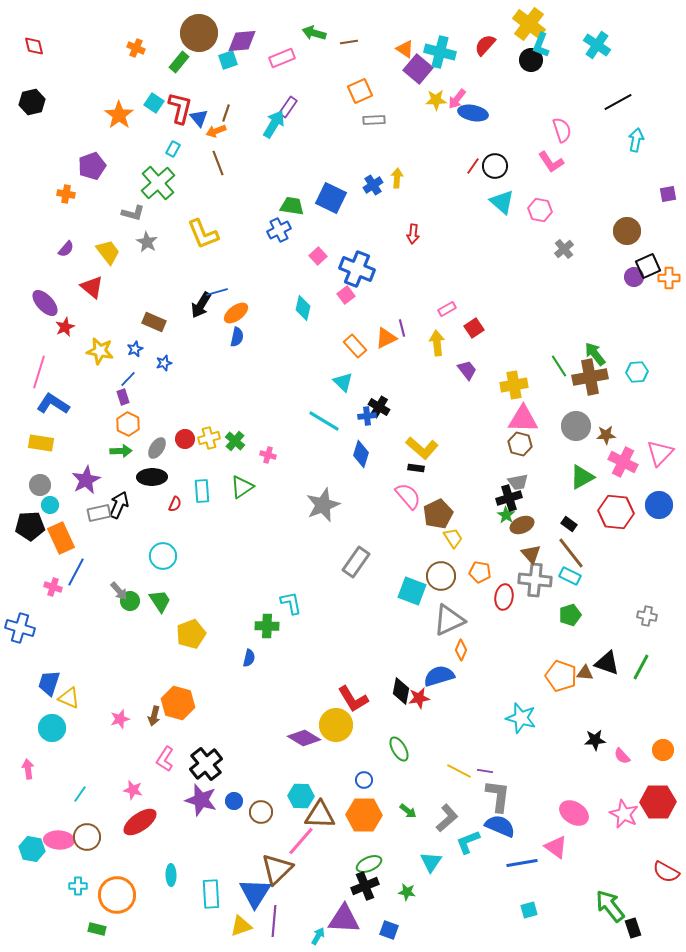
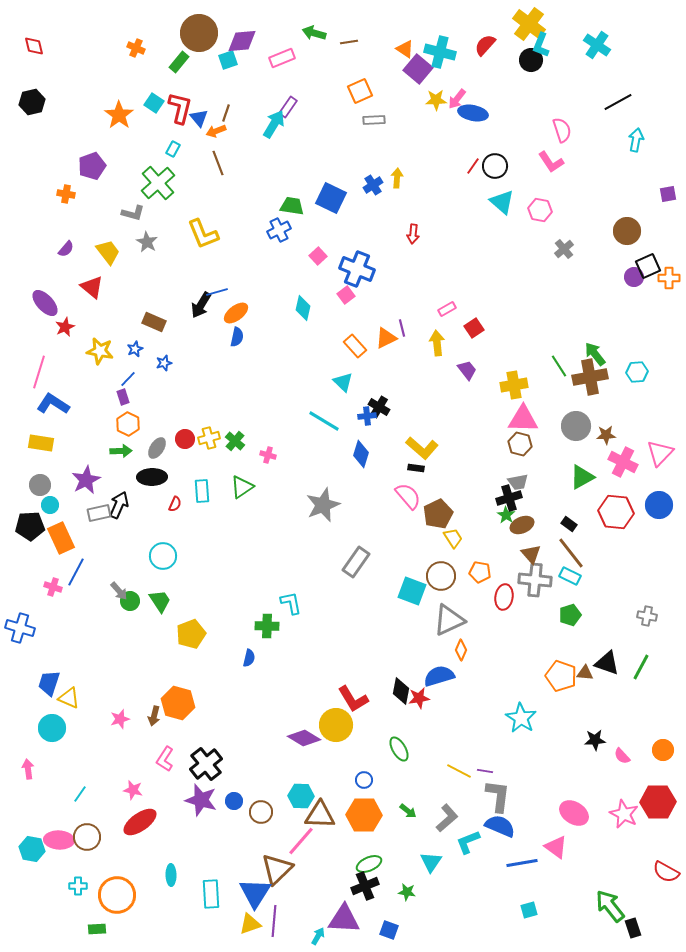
cyan star at (521, 718): rotated 16 degrees clockwise
yellow triangle at (241, 926): moved 9 px right, 2 px up
green rectangle at (97, 929): rotated 18 degrees counterclockwise
